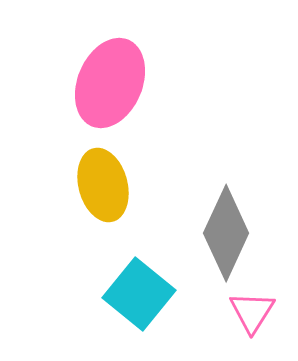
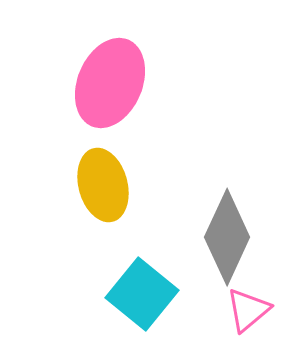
gray diamond: moved 1 px right, 4 px down
cyan square: moved 3 px right
pink triangle: moved 4 px left, 2 px up; rotated 18 degrees clockwise
